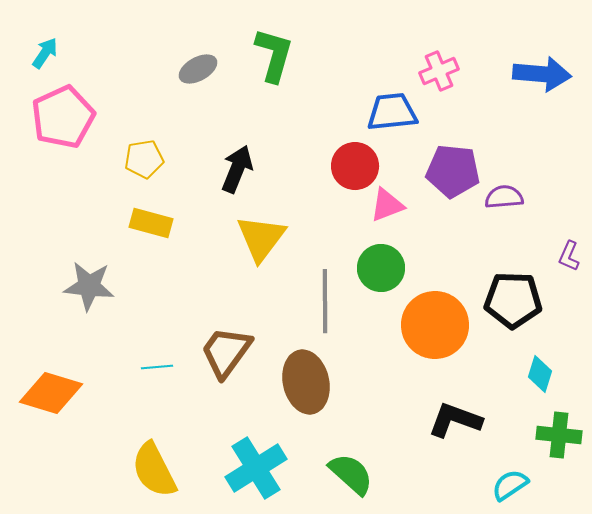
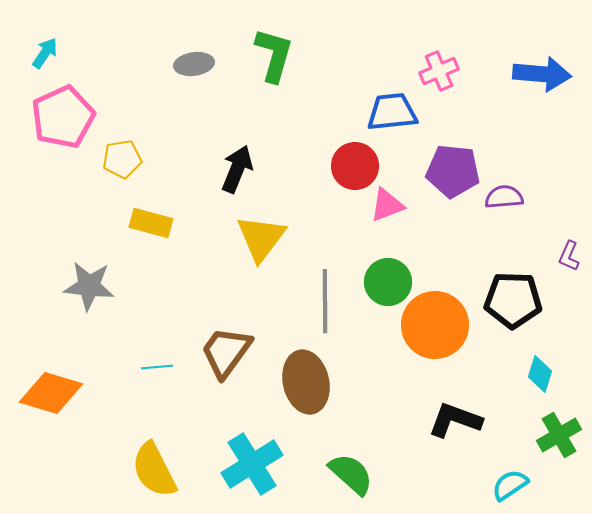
gray ellipse: moved 4 px left, 5 px up; rotated 21 degrees clockwise
yellow pentagon: moved 22 px left
green circle: moved 7 px right, 14 px down
green cross: rotated 36 degrees counterclockwise
cyan cross: moved 4 px left, 4 px up
